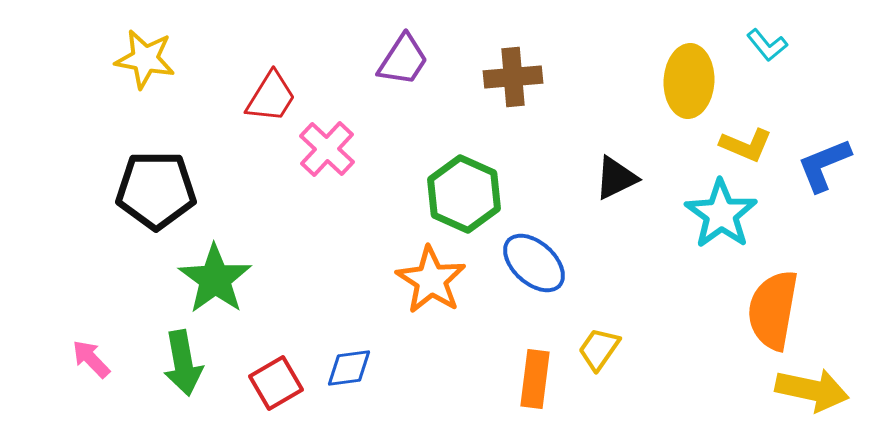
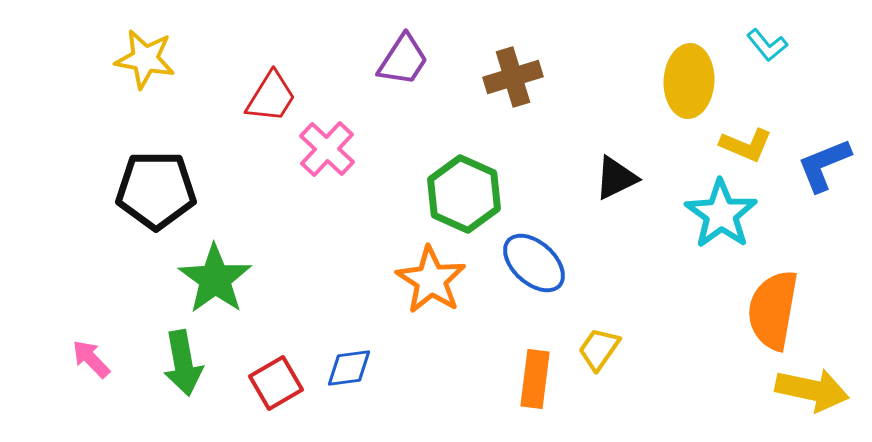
brown cross: rotated 12 degrees counterclockwise
